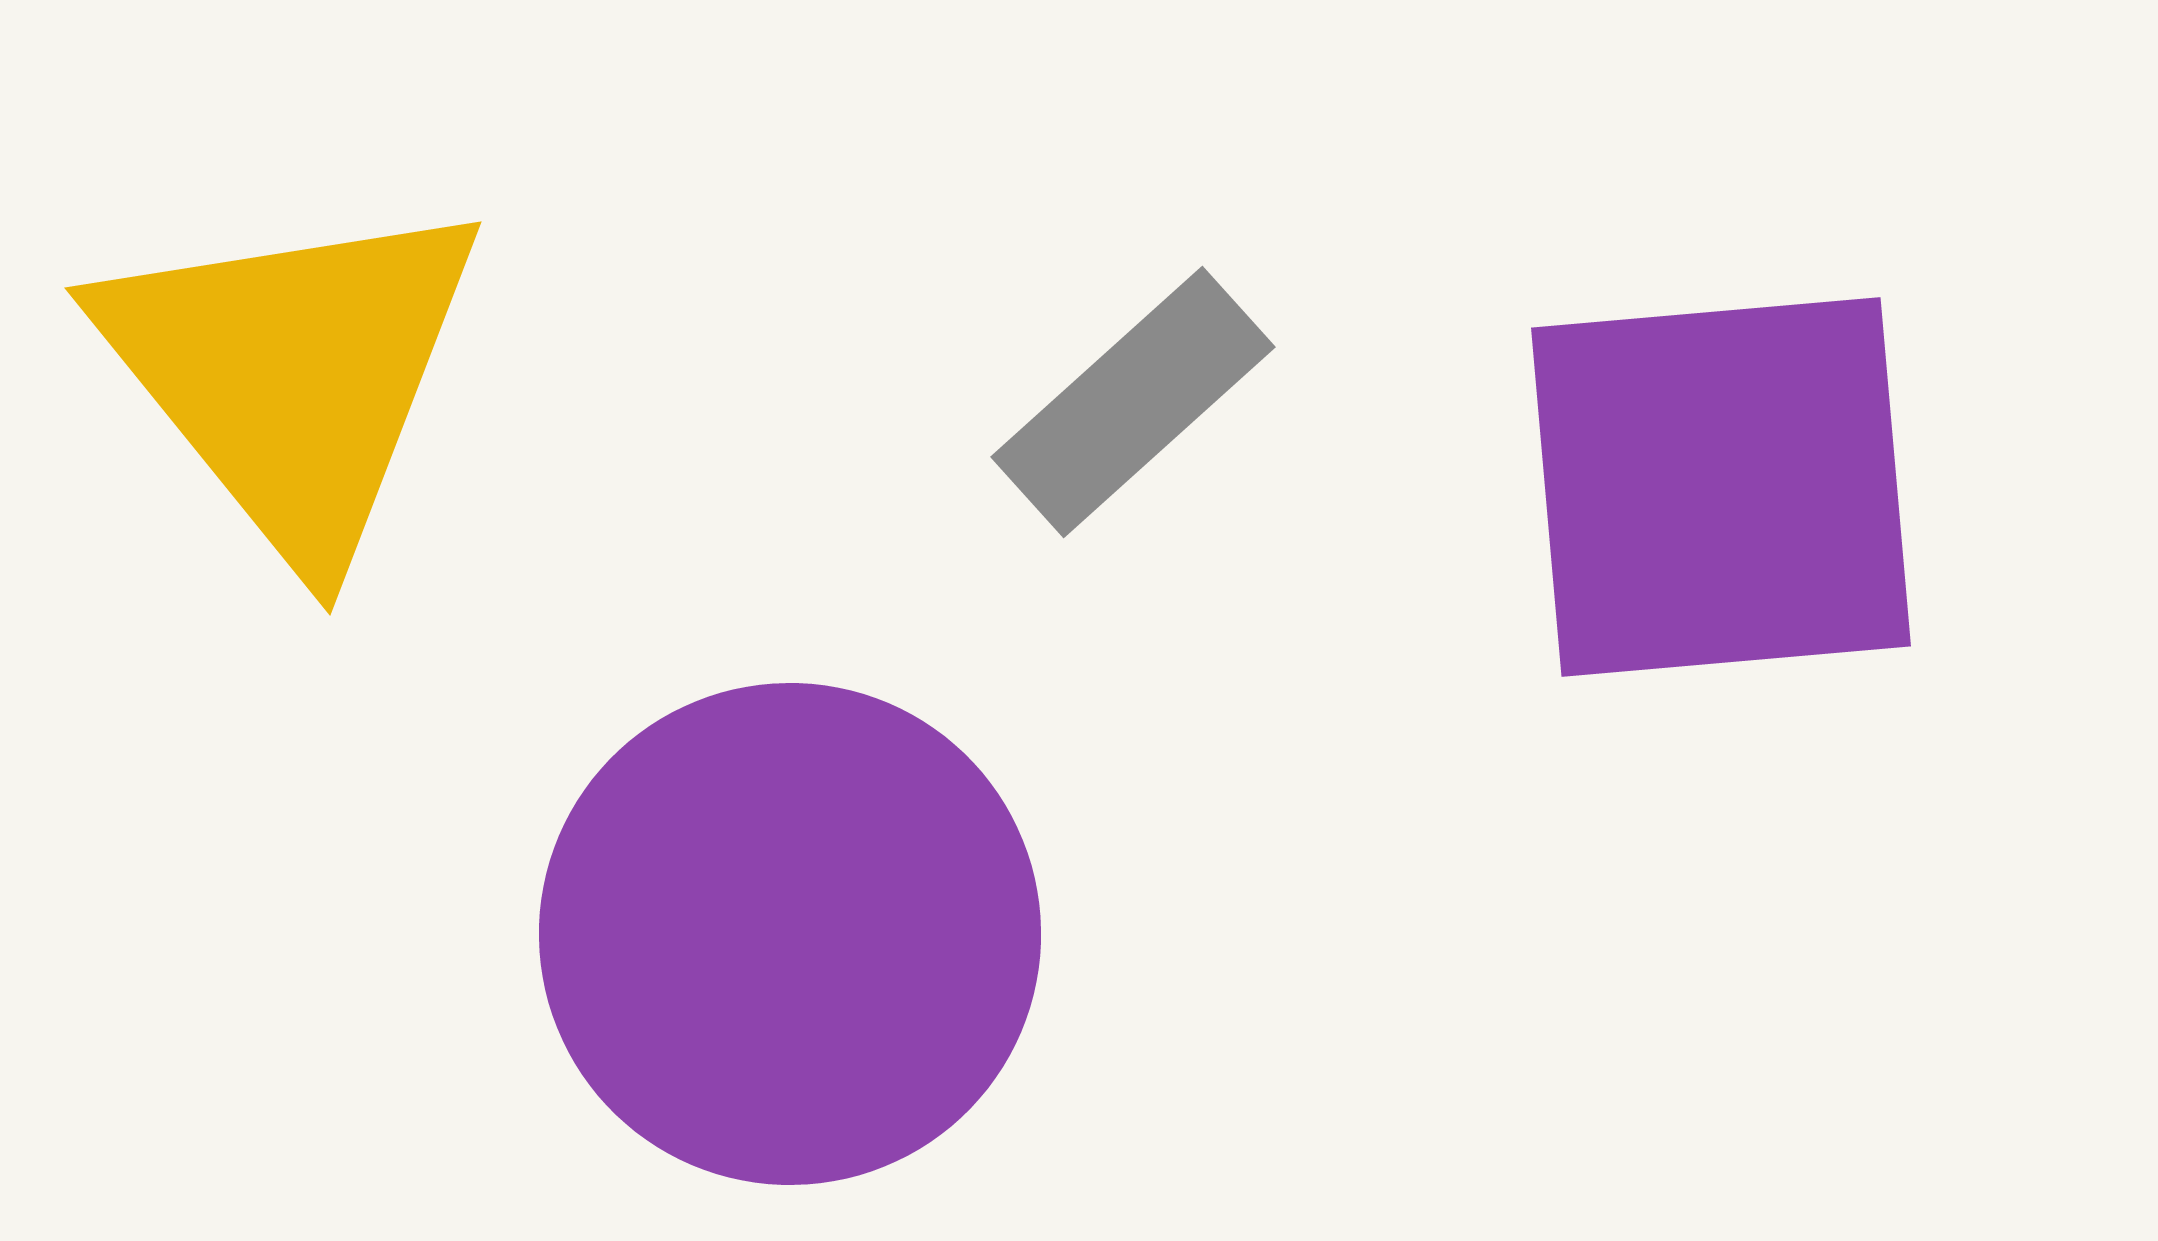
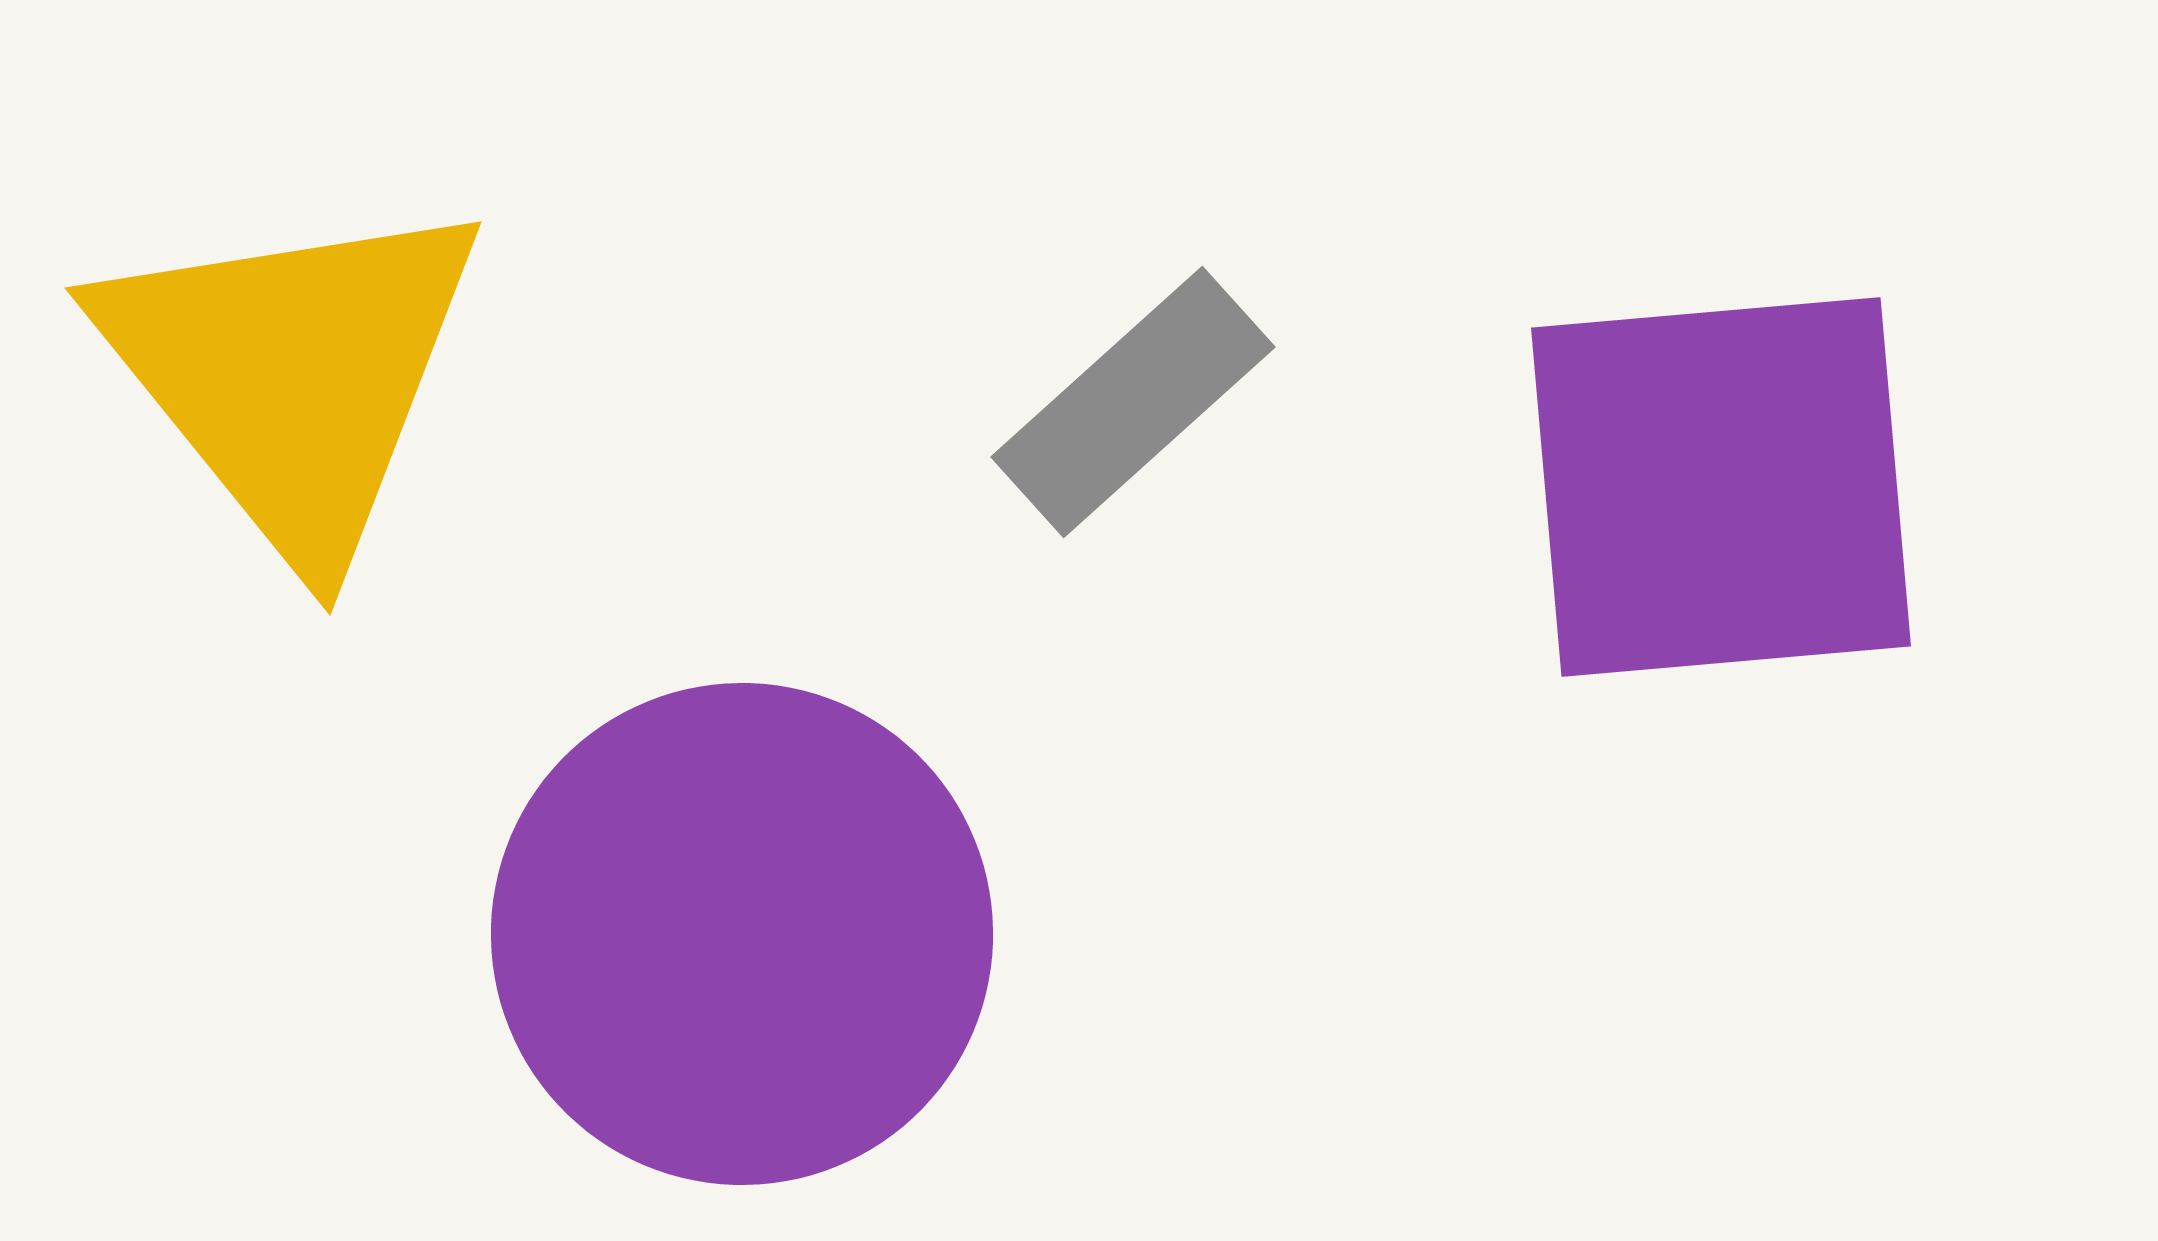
purple circle: moved 48 px left
